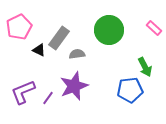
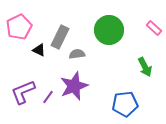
gray rectangle: moved 1 px right, 1 px up; rotated 10 degrees counterclockwise
blue pentagon: moved 5 px left, 14 px down
purple line: moved 1 px up
